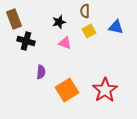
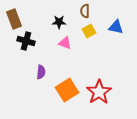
black star: rotated 16 degrees clockwise
red star: moved 6 px left, 2 px down
